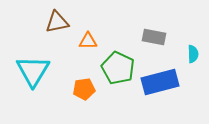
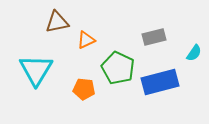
gray rectangle: rotated 25 degrees counterclockwise
orange triangle: moved 2 px left, 1 px up; rotated 24 degrees counterclockwise
cyan semicircle: moved 1 px right, 1 px up; rotated 36 degrees clockwise
cyan triangle: moved 3 px right, 1 px up
orange pentagon: rotated 15 degrees clockwise
